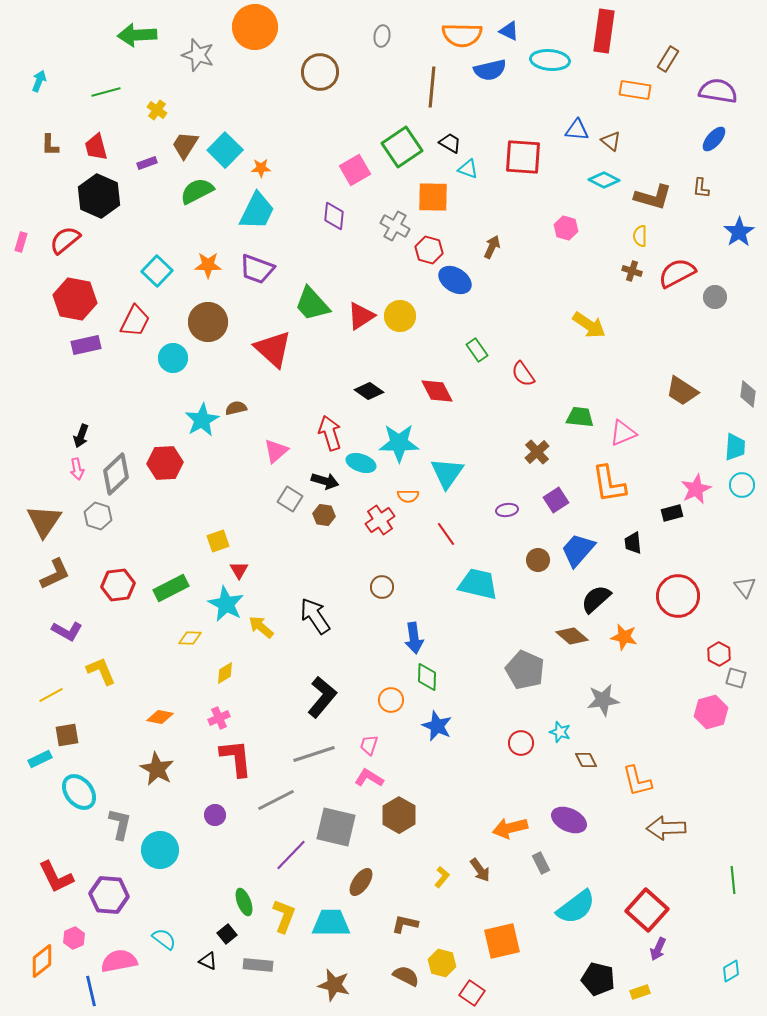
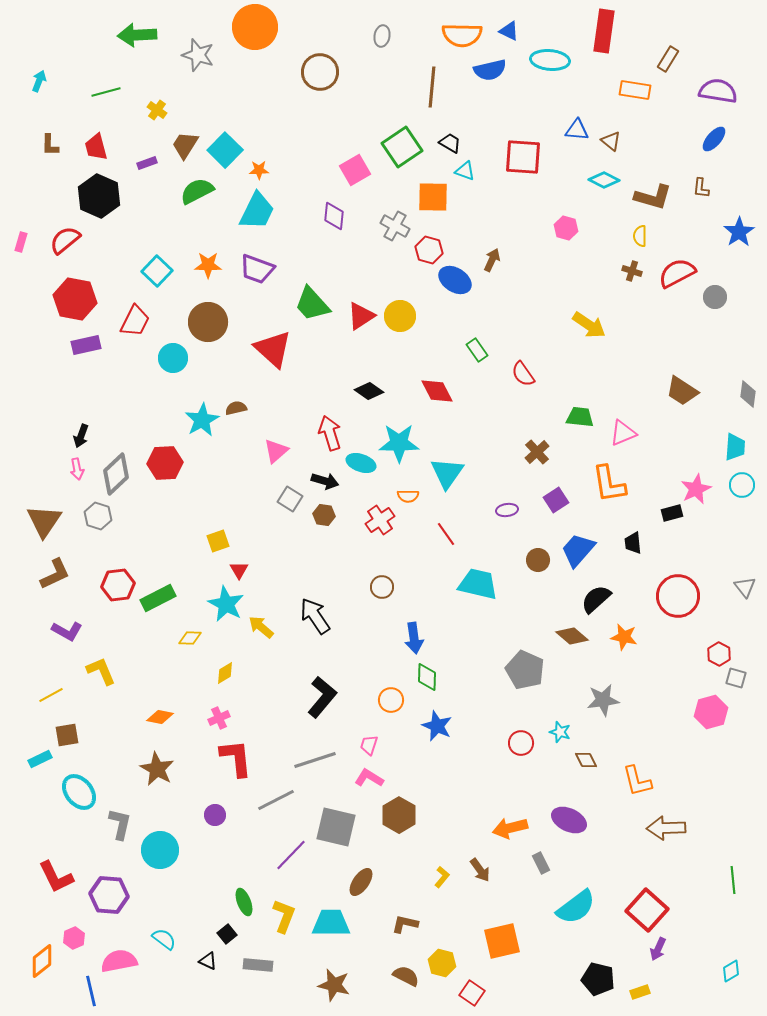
orange star at (261, 168): moved 2 px left, 2 px down
cyan triangle at (468, 169): moved 3 px left, 2 px down
brown arrow at (492, 247): moved 13 px down
green rectangle at (171, 588): moved 13 px left, 10 px down
gray line at (314, 754): moved 1 px right, 6 px down
